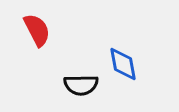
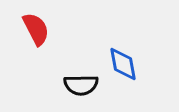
red semicircle: moved 1 px left, 1 px up
